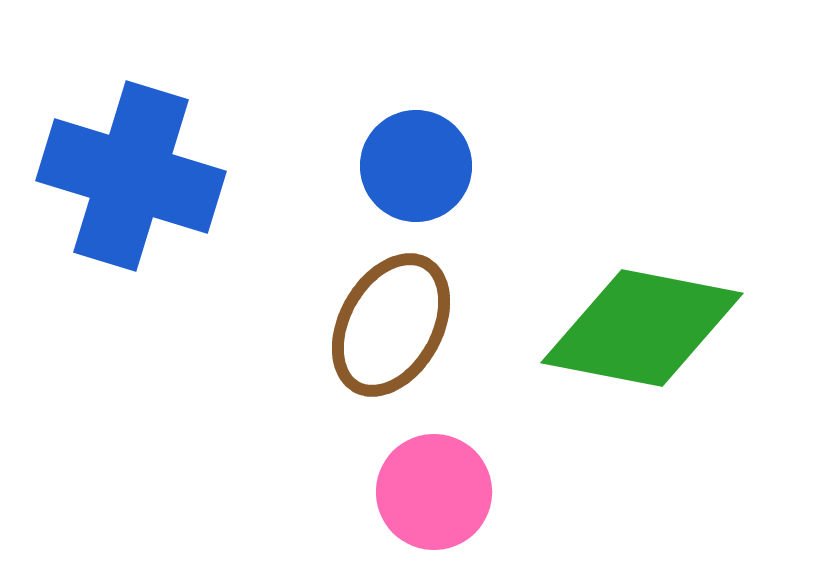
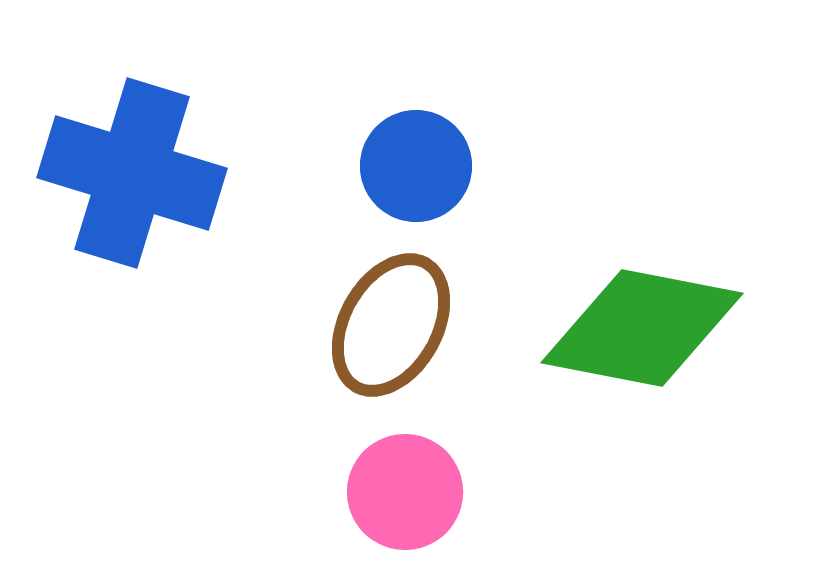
blue cross: moved 1 px right, 3 px up
pink circle: moved 29 px left
